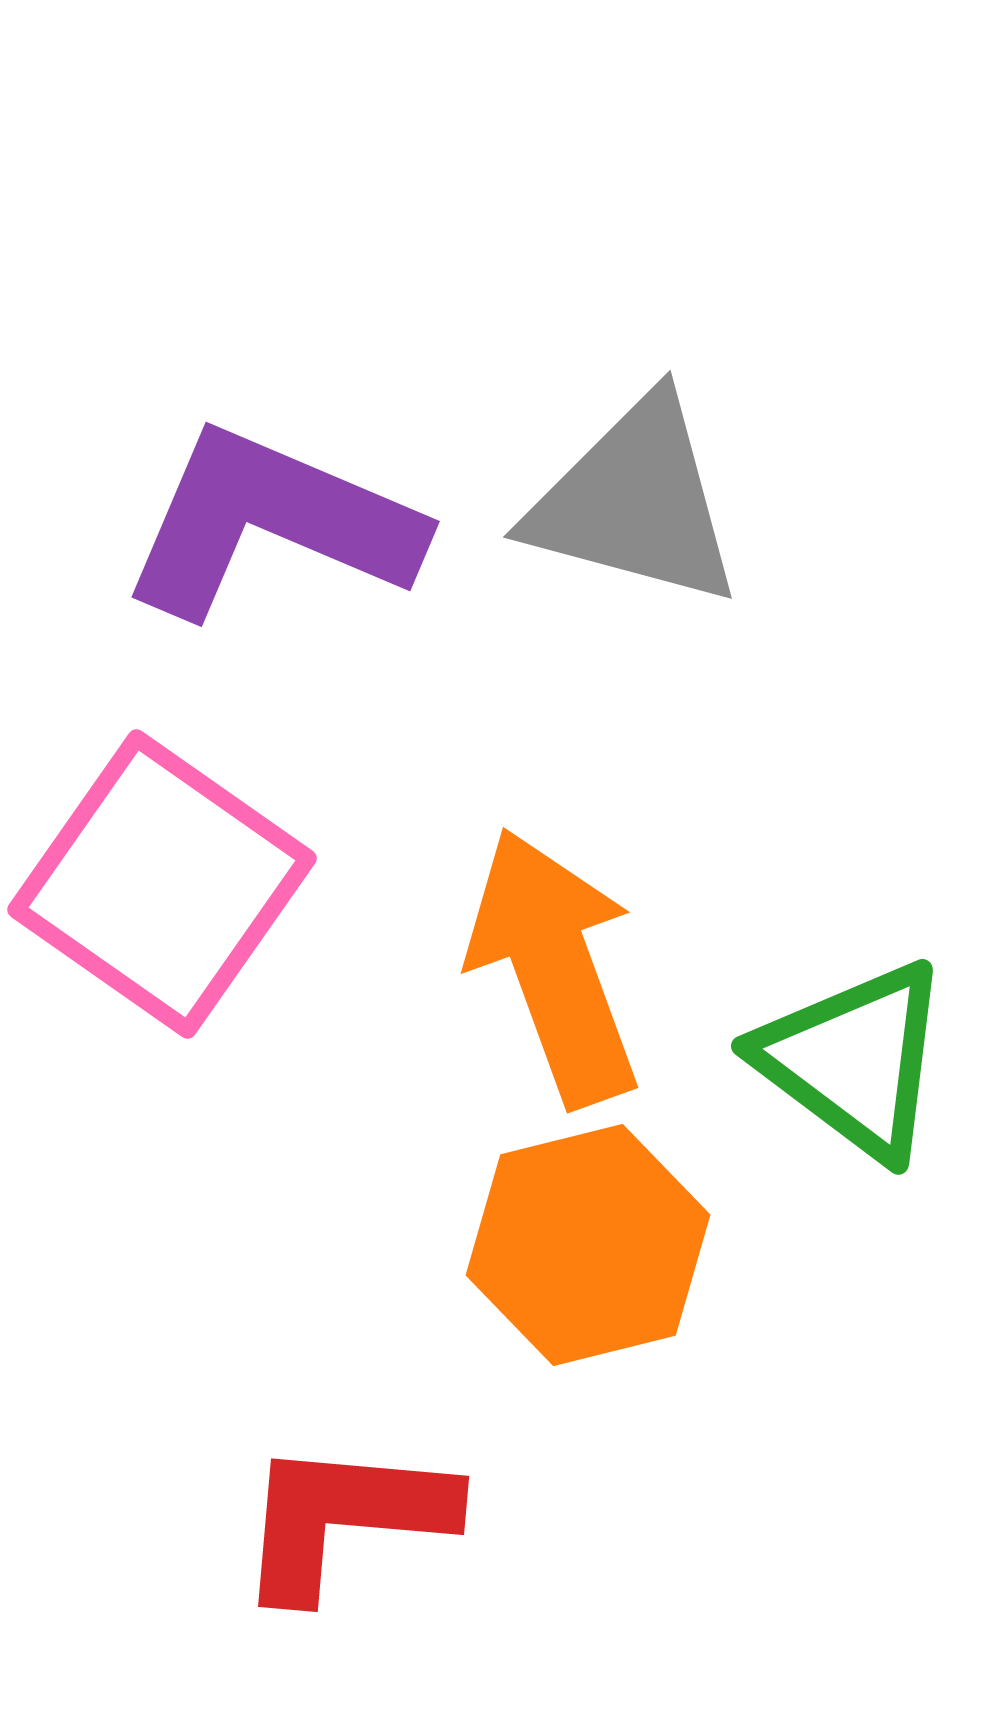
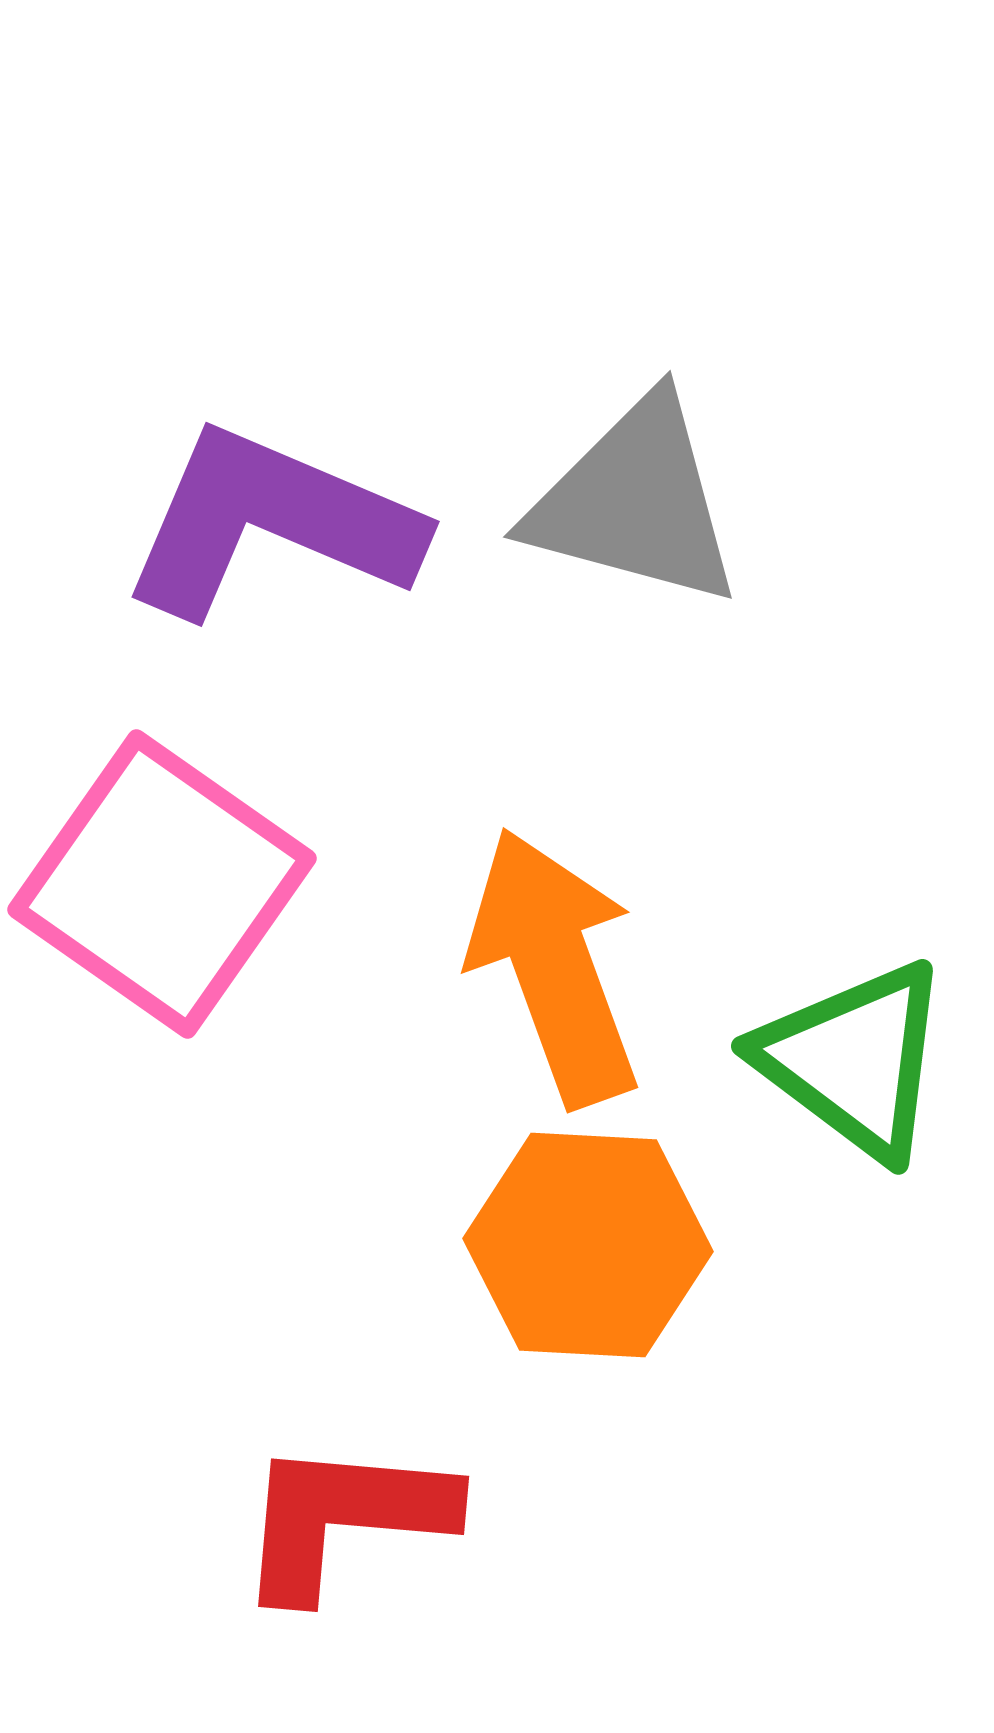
orange hexagon: rotated 17 degrees clockwise
